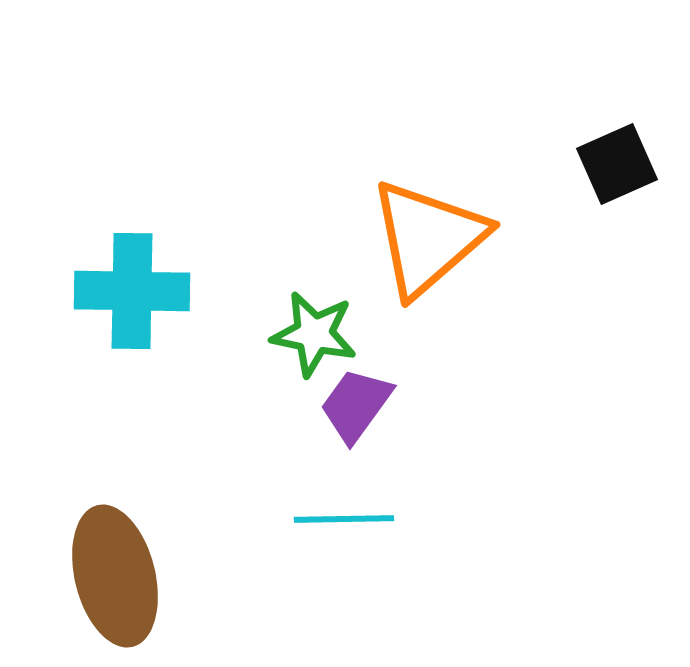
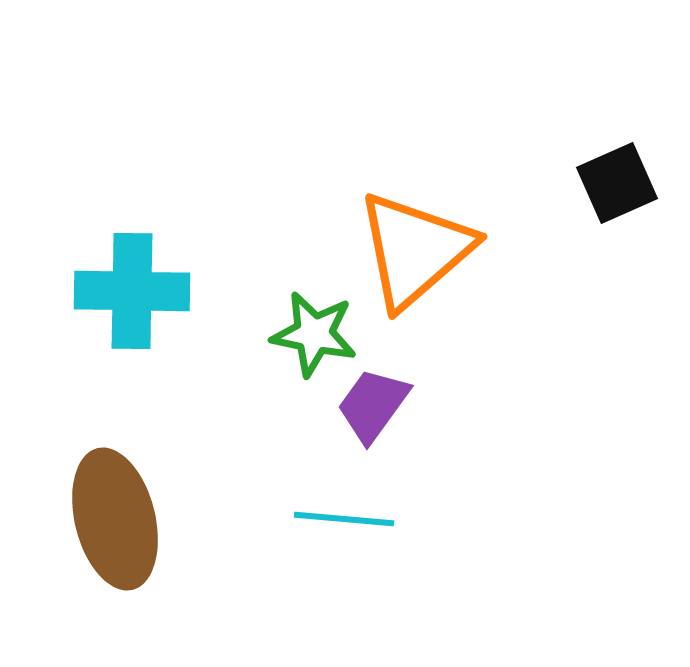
black square: moved 19 px down
orange triangle: moved 13 px left, 12 px down
purple trapezoid: moved 17 px right
cyan line: rotated 6 degrees clockwise
brown ellipse: moved 57 px up
